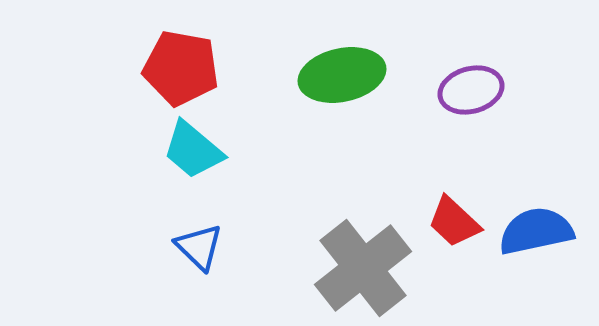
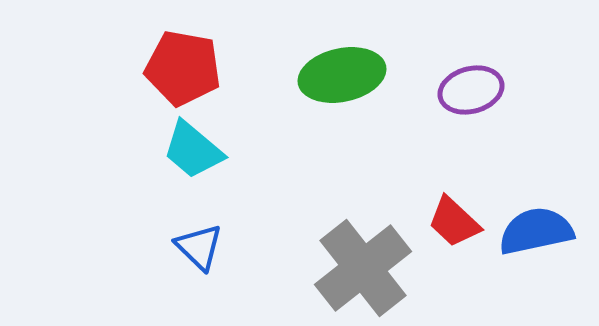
red pentagon: moved 2 px right
